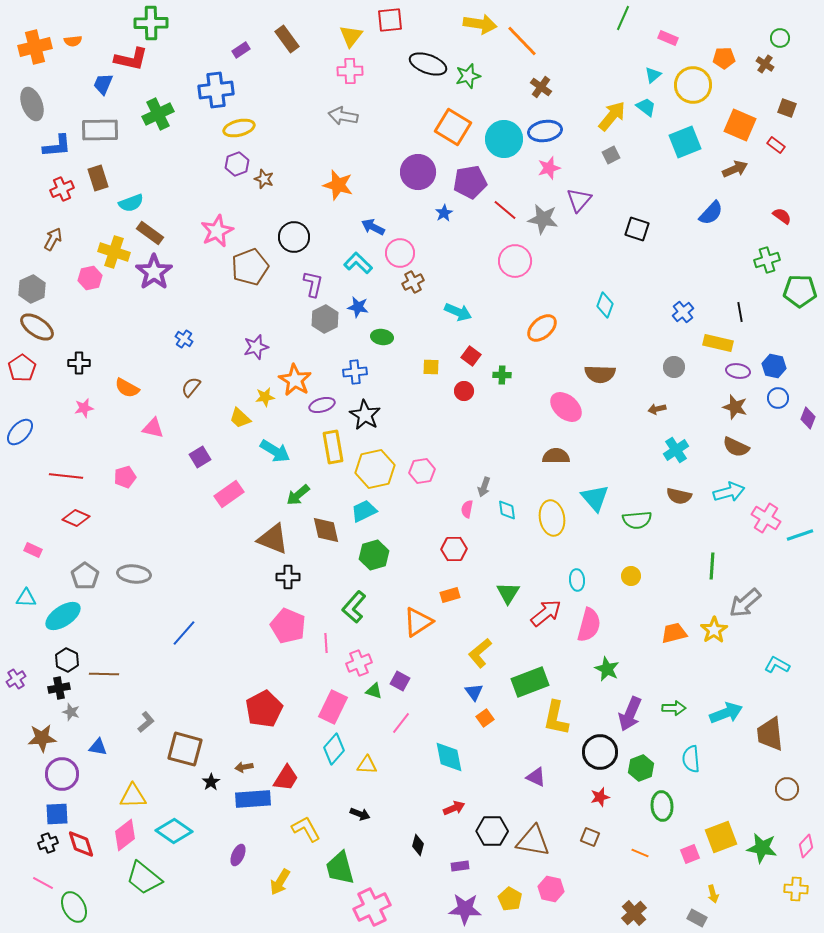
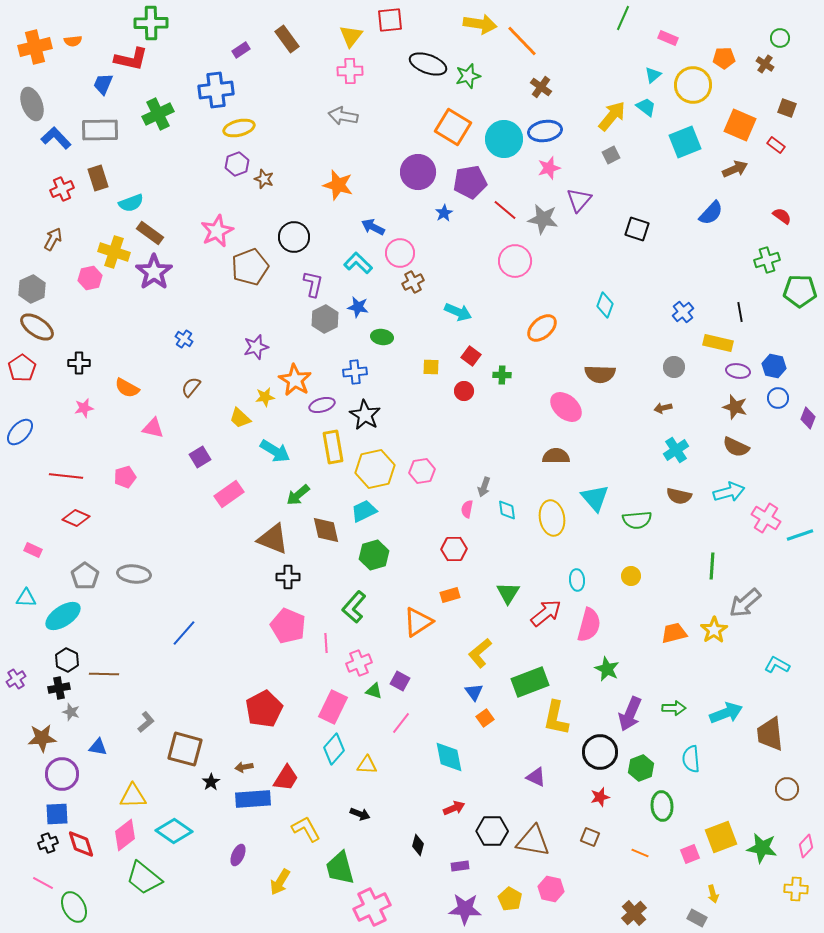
blue L-shape at (57, 146): moved 1 px left, 8 px up; rotated 128 degrees counterclockwise
brown arrow at (657, 409): moved 6 px right, 1 px up
